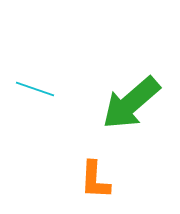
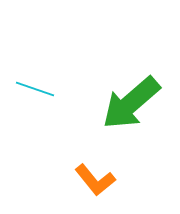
orange L-shape: rotated 42 degrees counterclockwise
